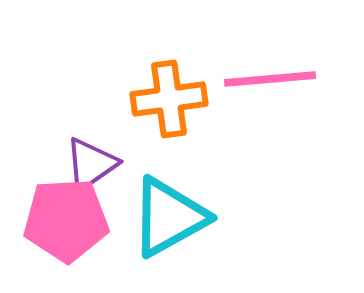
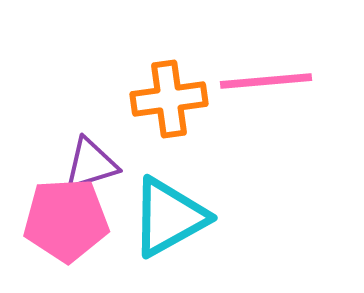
pink line: moved 4 px left, 2 px down
purple triangle: rotated 18 degrees clockwise
